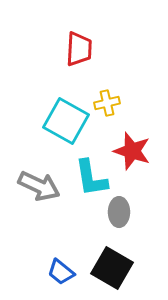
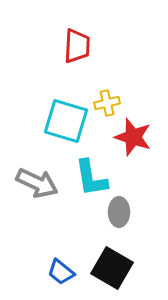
red trapezoid: moved 2 px left, 3 px up
cyan square: rotated 12 degrees counterclockwise
red star: moved 1 px right, 14 px up
gray arrow: moved 2 px left, 3 px up
